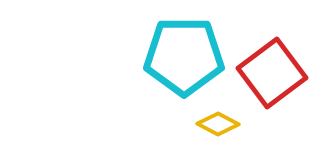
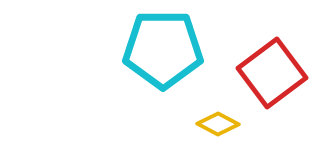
cyan pentagon: moved 21 px left, 7 px up
